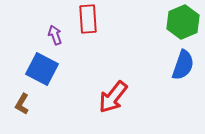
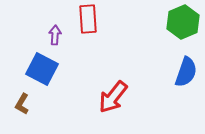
purple arrow: rotated 24 degrees clockwise
blue semicircle: moved 3 px right, 7 px down
